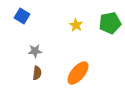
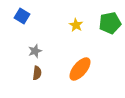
gray star: rotated 16 degrees counterclockwise
orange ellipse: moved 2 px right, 4 px up
